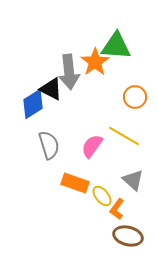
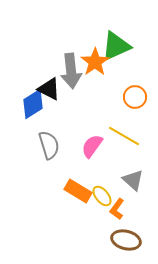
green triangle: rotated 28 degrees counterclockwise
gray arrow: moved 2 px right, 1 px up
black triangle: moved 2 px left
orange rectangle: moved 3 px right, 8 px down; rotated 12 degrees clockwise
brown ellipse: moved 2 px left, 4 px down
